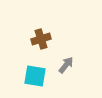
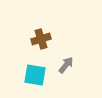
cyan square: moved 1 px up
